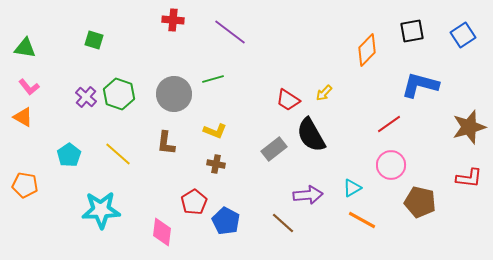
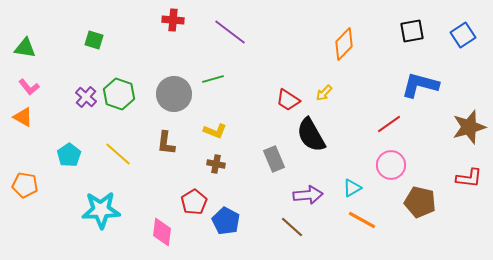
orange diamond: moved 23 px left, 6 px up
gray rectangle: moved 10 px down; rotated 75 degrees counterclockwise
brown line: moved 9 px right, 4 px down
